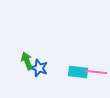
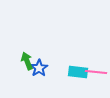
blue star: rotated 18 degrees clockwise
